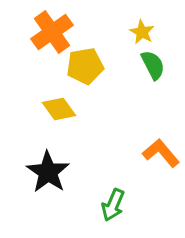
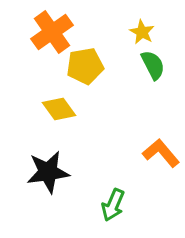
black star: rotated 30 degrees clockwise
